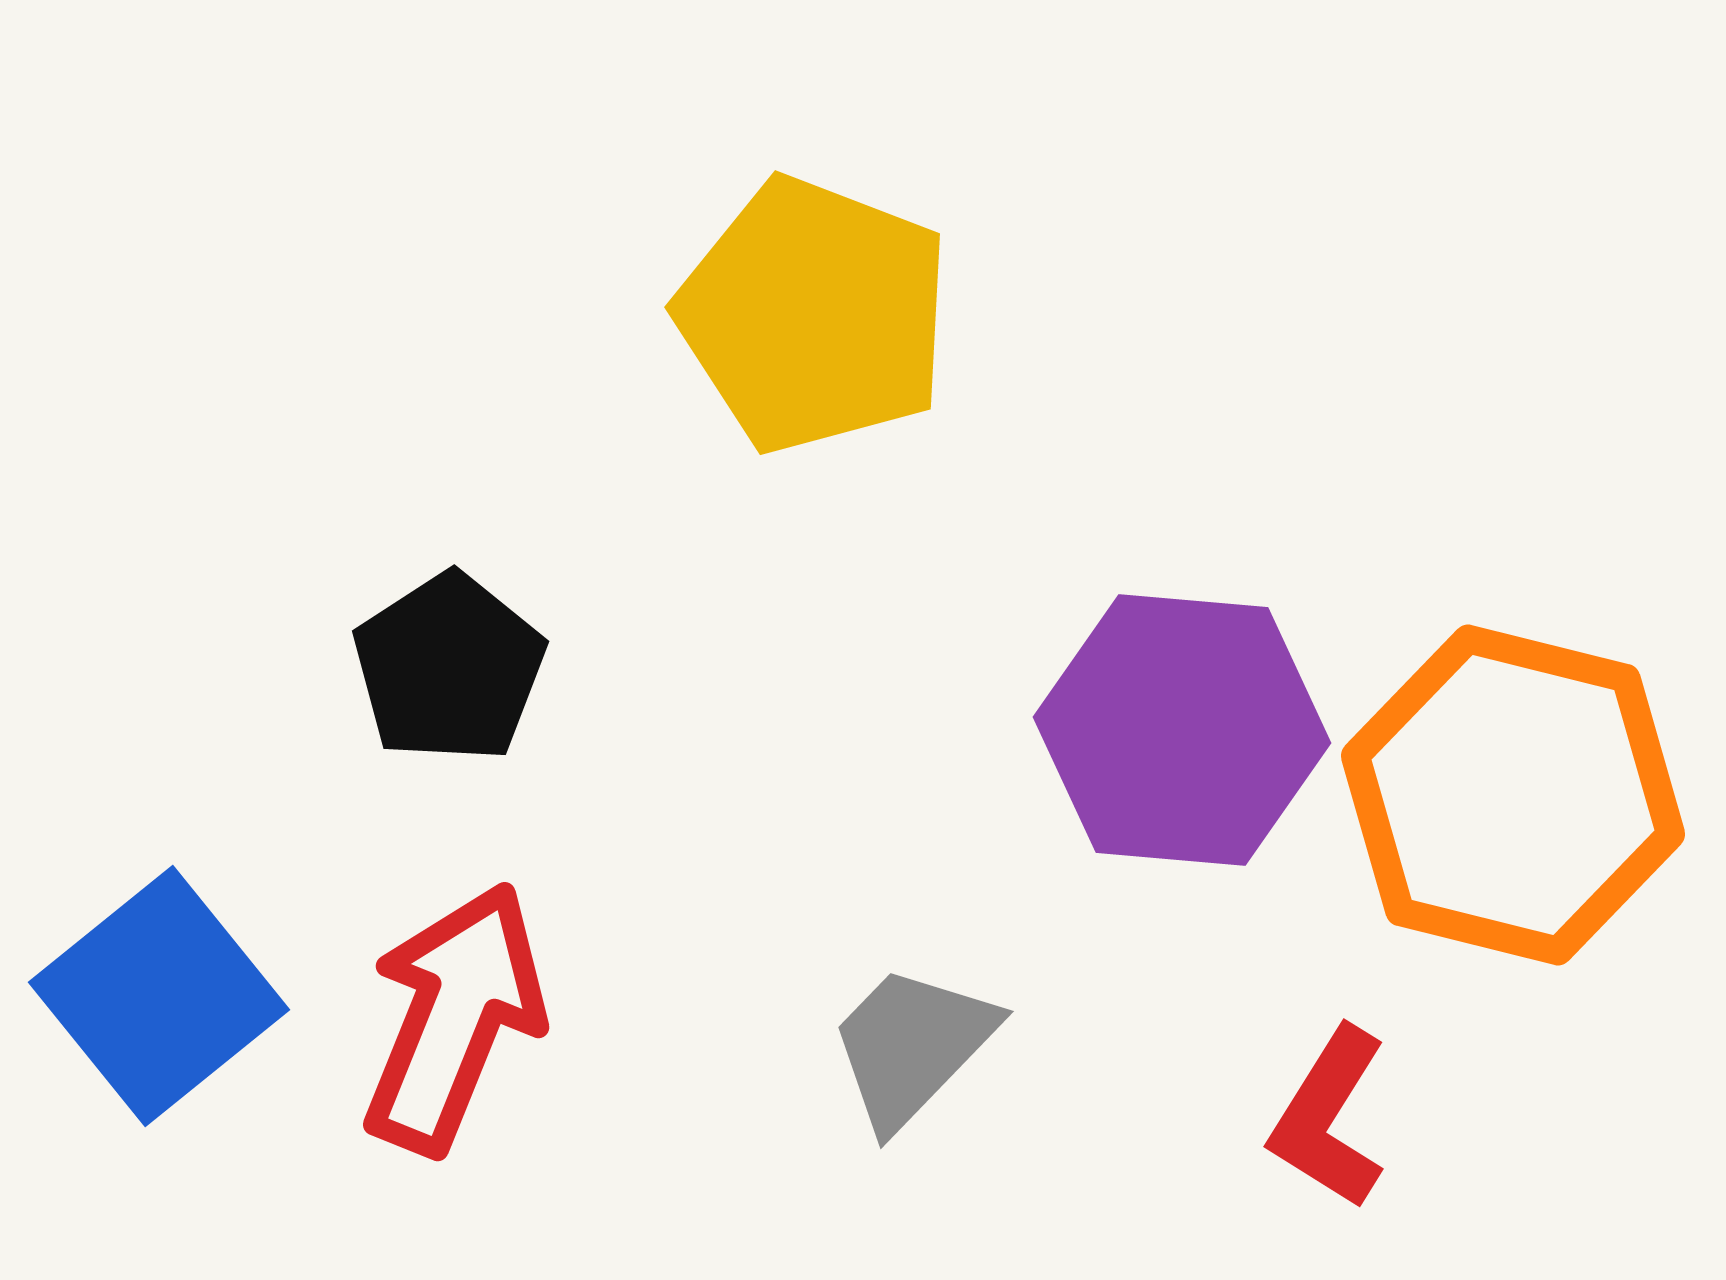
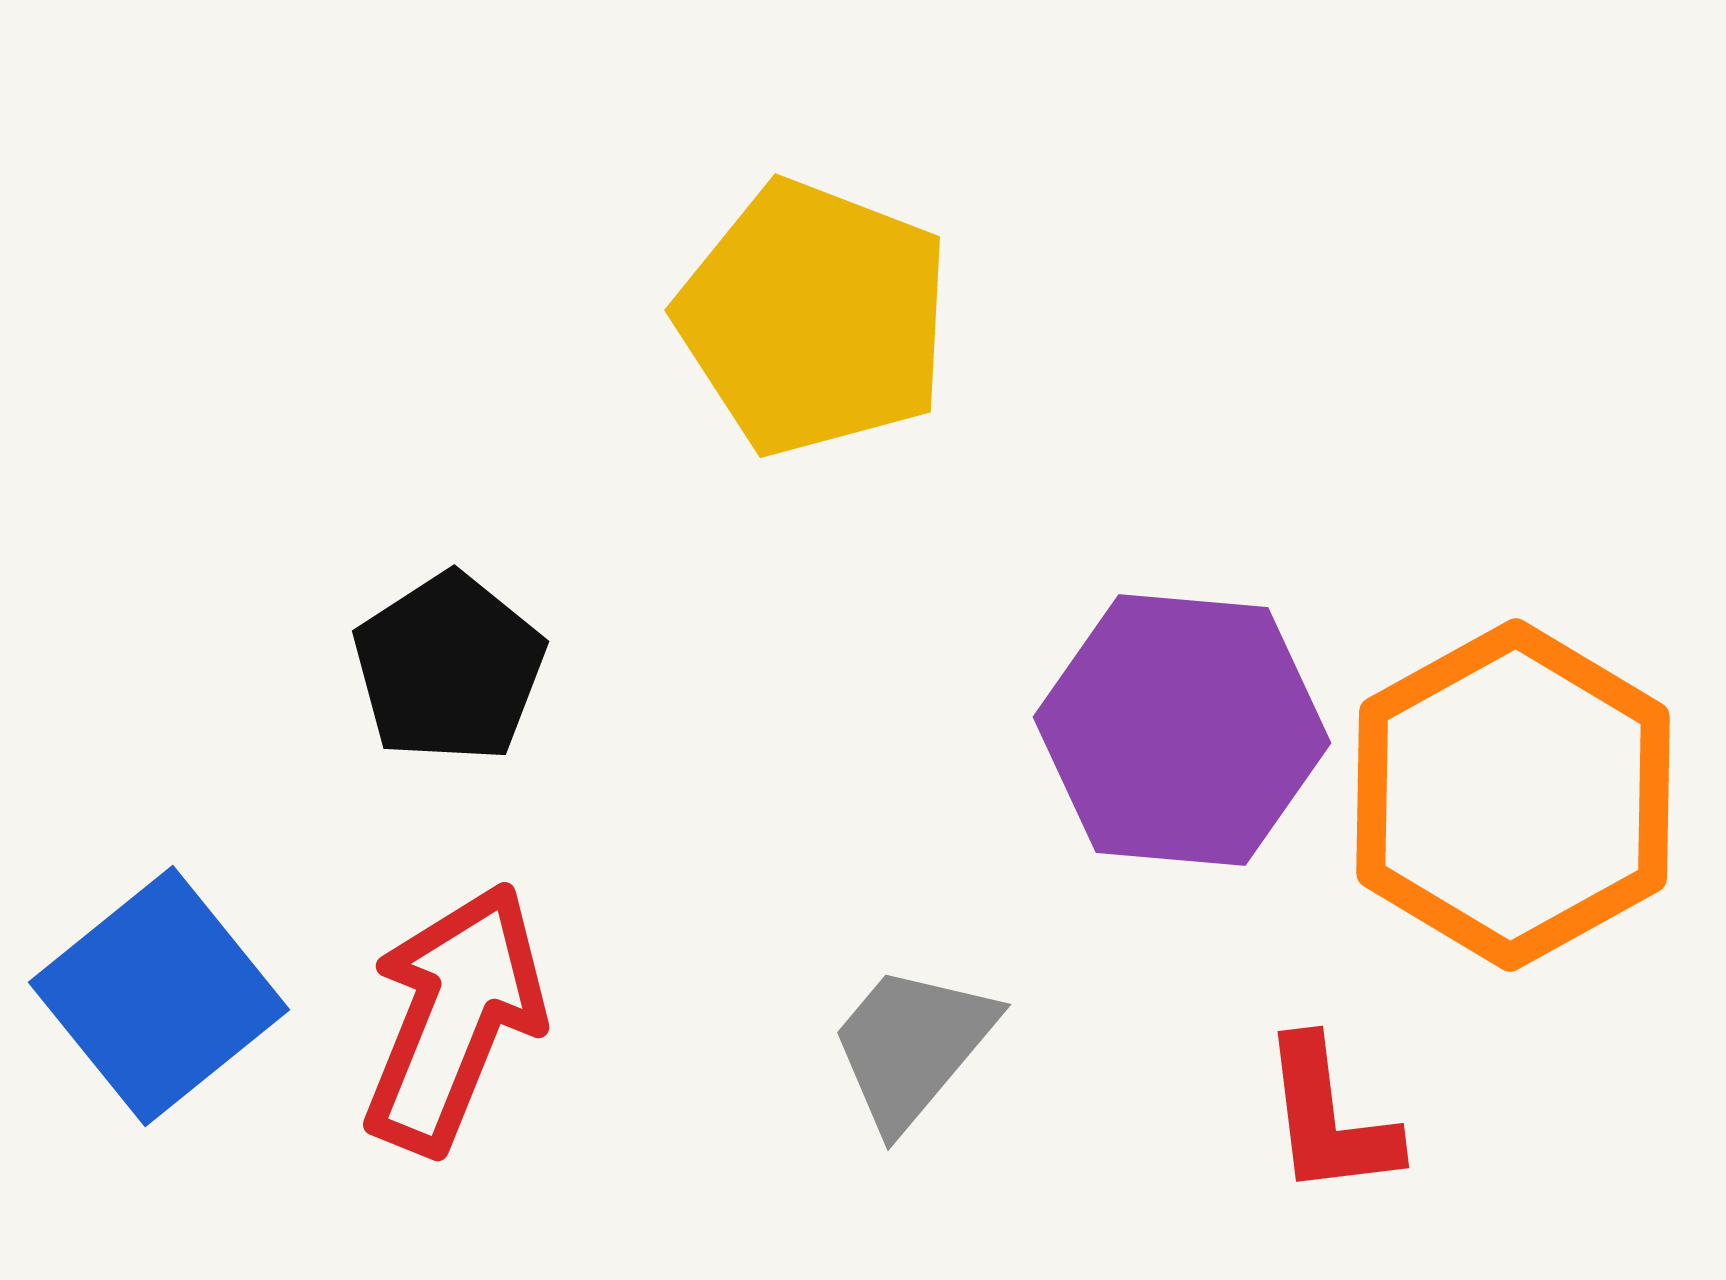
yellow pentagon: moved 3 px down
orange hexagon: rotated 17 degrees clockwise
gray trapezoid: rotated 4 degrees counterclockwise
red L-shape: rotated 39 degrees counterclockwise
